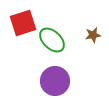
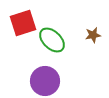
purple circle: moved 10 px left
